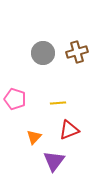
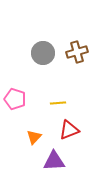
purple triangle: rotated 50 degrees clockwise
